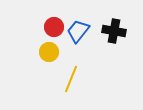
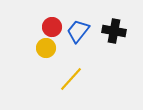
red circle: moved 2 px left
yellow circle: moved 3 px left, 4 px up
yellow line: rotated 20 degrees clockwise
